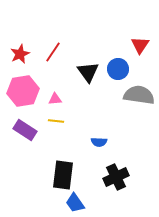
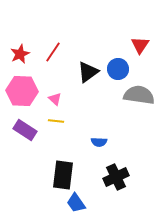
black triangle: rotated 30 degrees clockwise
pink hexagon: moved 1 px left; rotated 12 degrees clockwise
pink triangle: rotated 48 degrees clockwise
blue trapezoid: moved 1 px right
